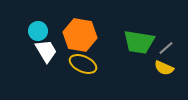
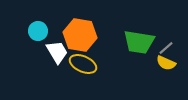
white trapezoid: moved 11 px right, 1 px down
yellow semicircle: moved 2 px right, 5 px up
